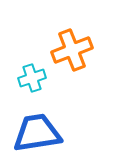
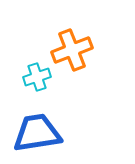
cyan cross: moved 5 px right, 1 px up
